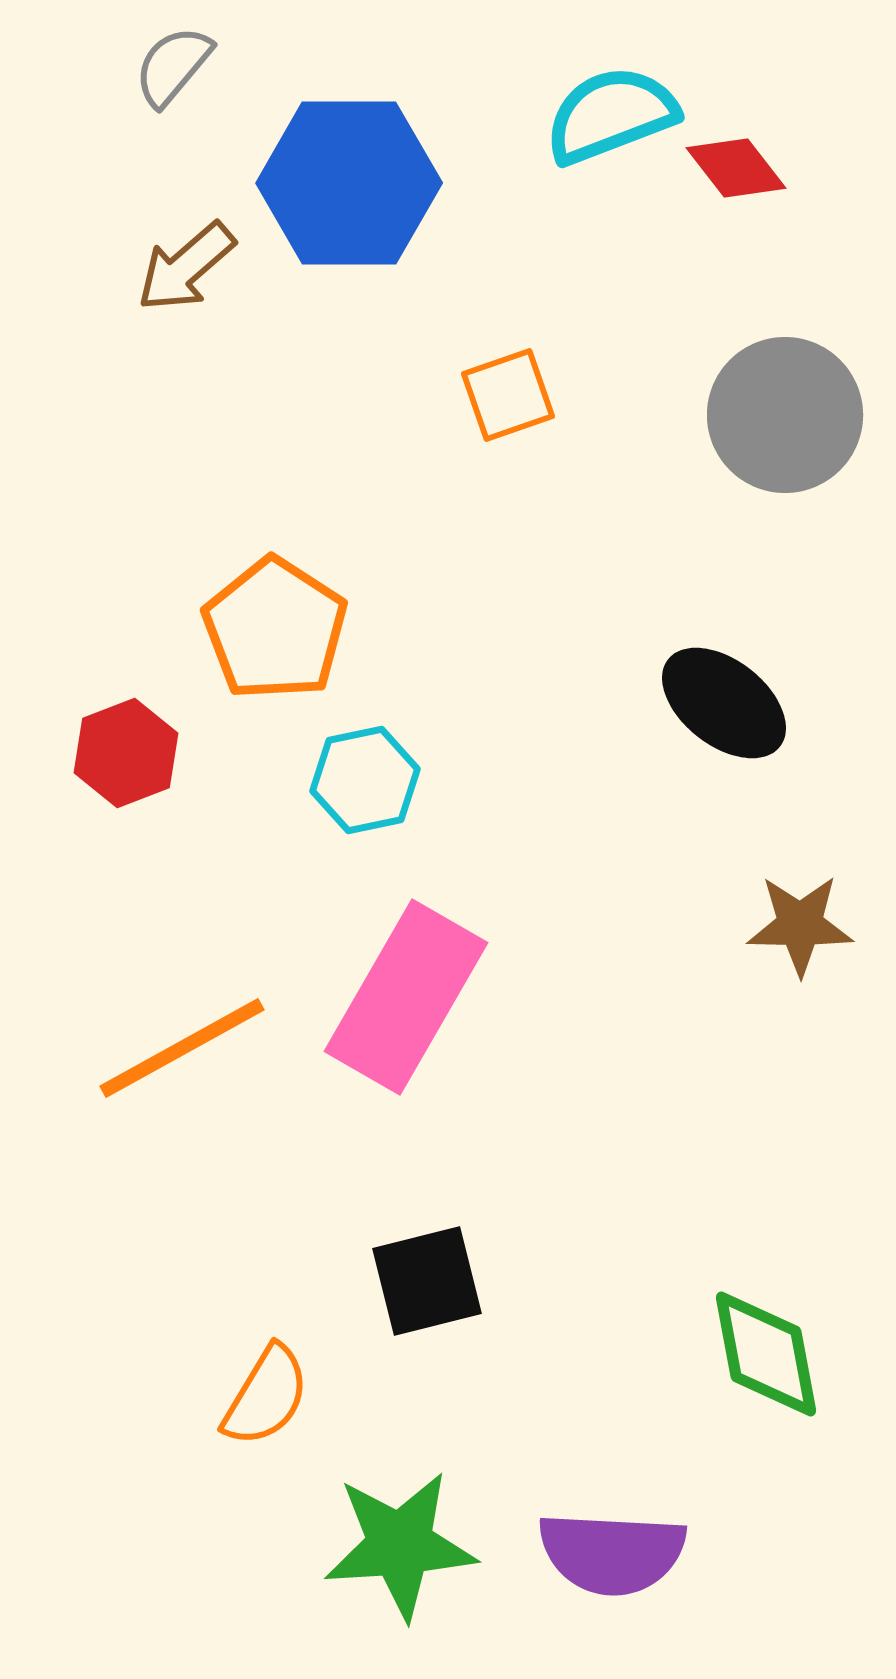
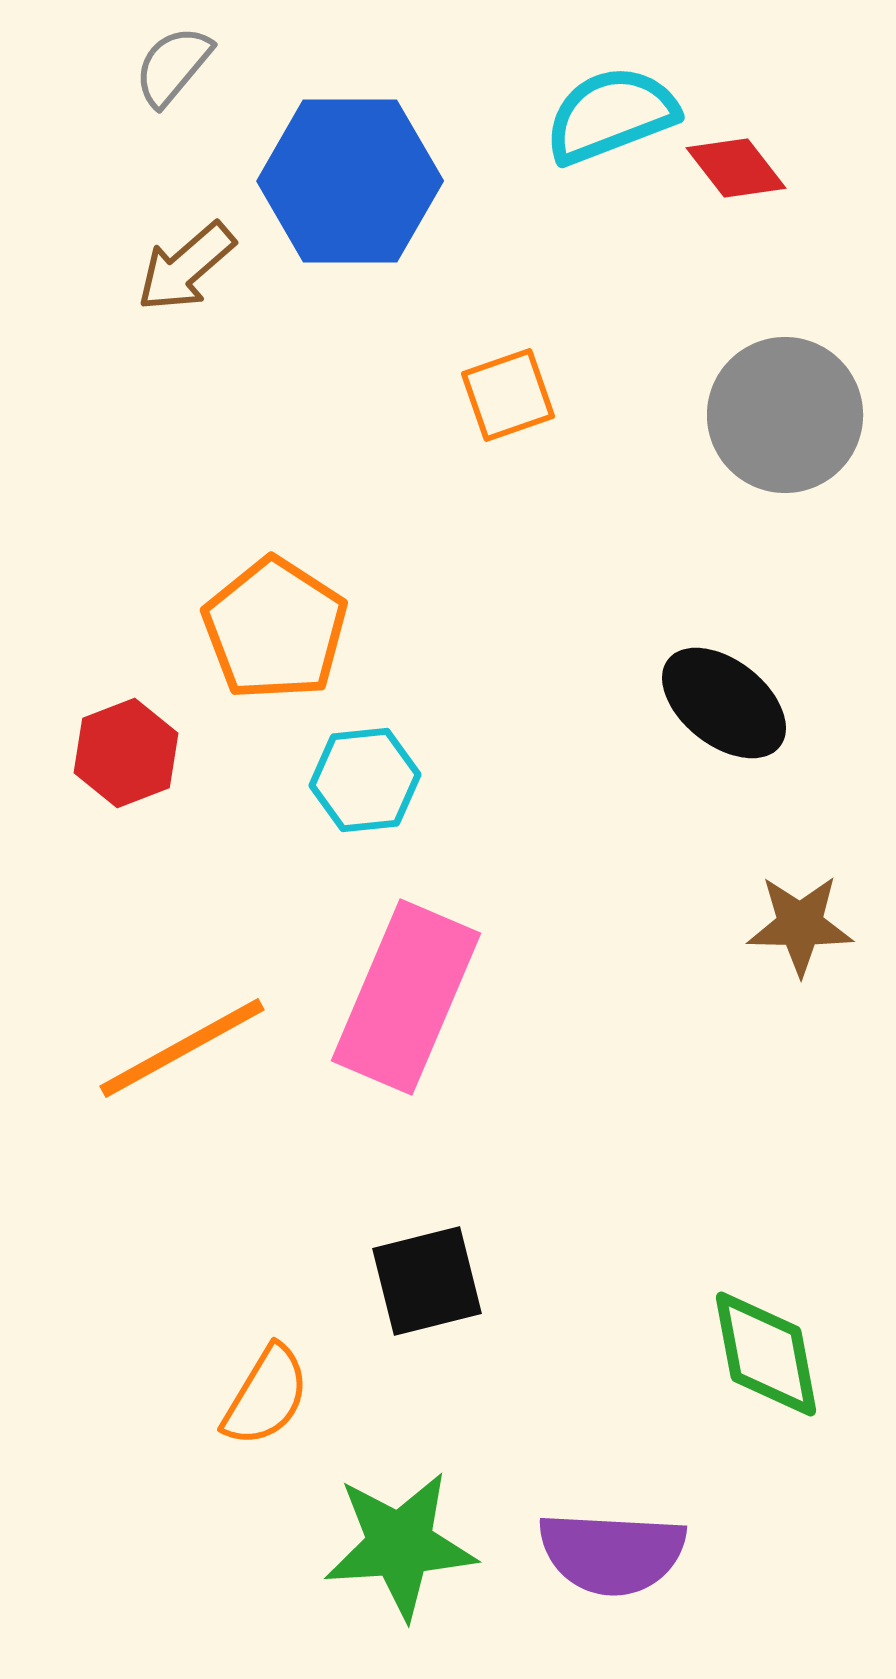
blue hexagon: moved 1 px right, 2 px up
cyan hexagon: rotated 6 degrees clockwise
pink rectangle: rotated 7 degrees counterclockwise
